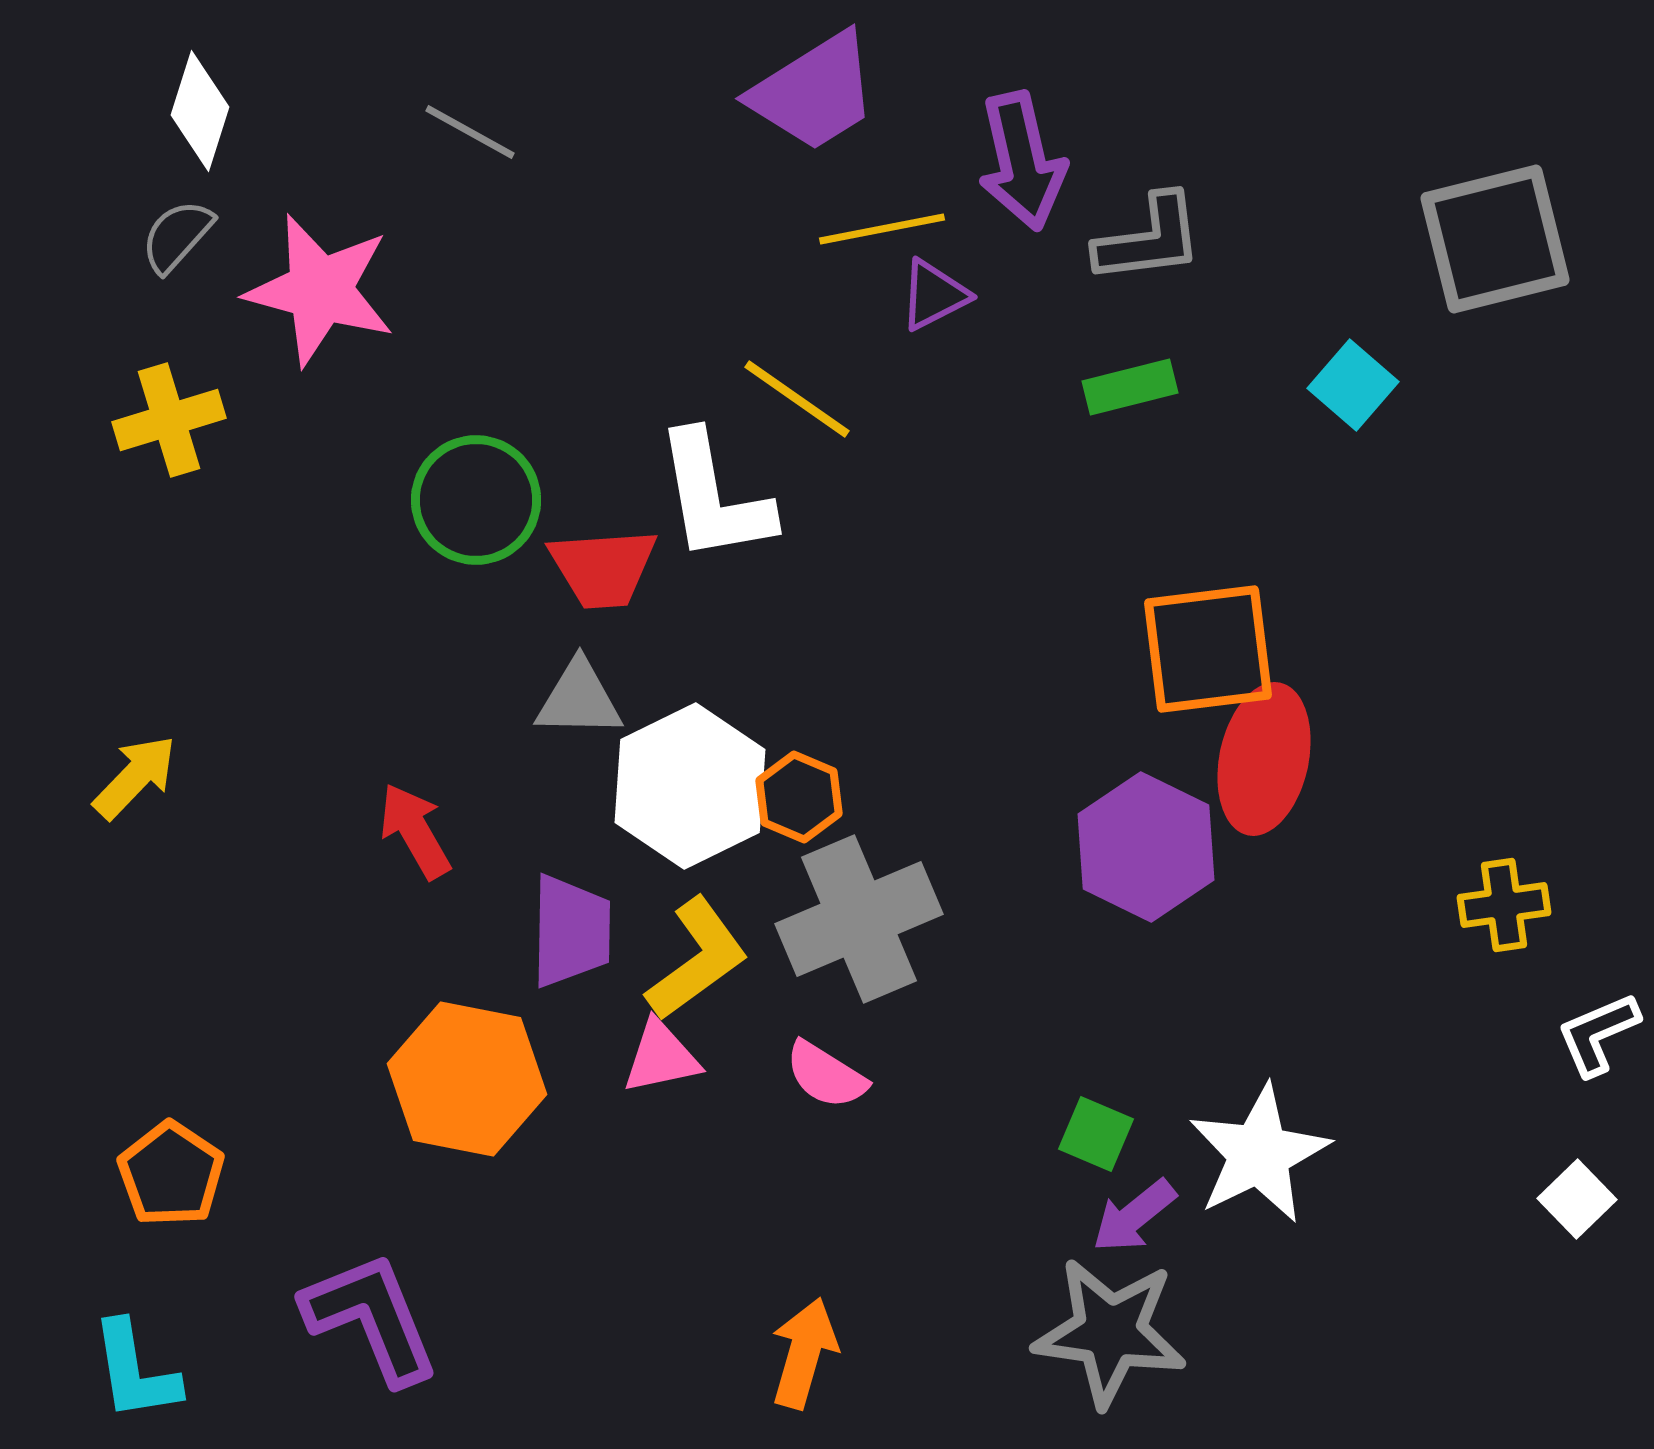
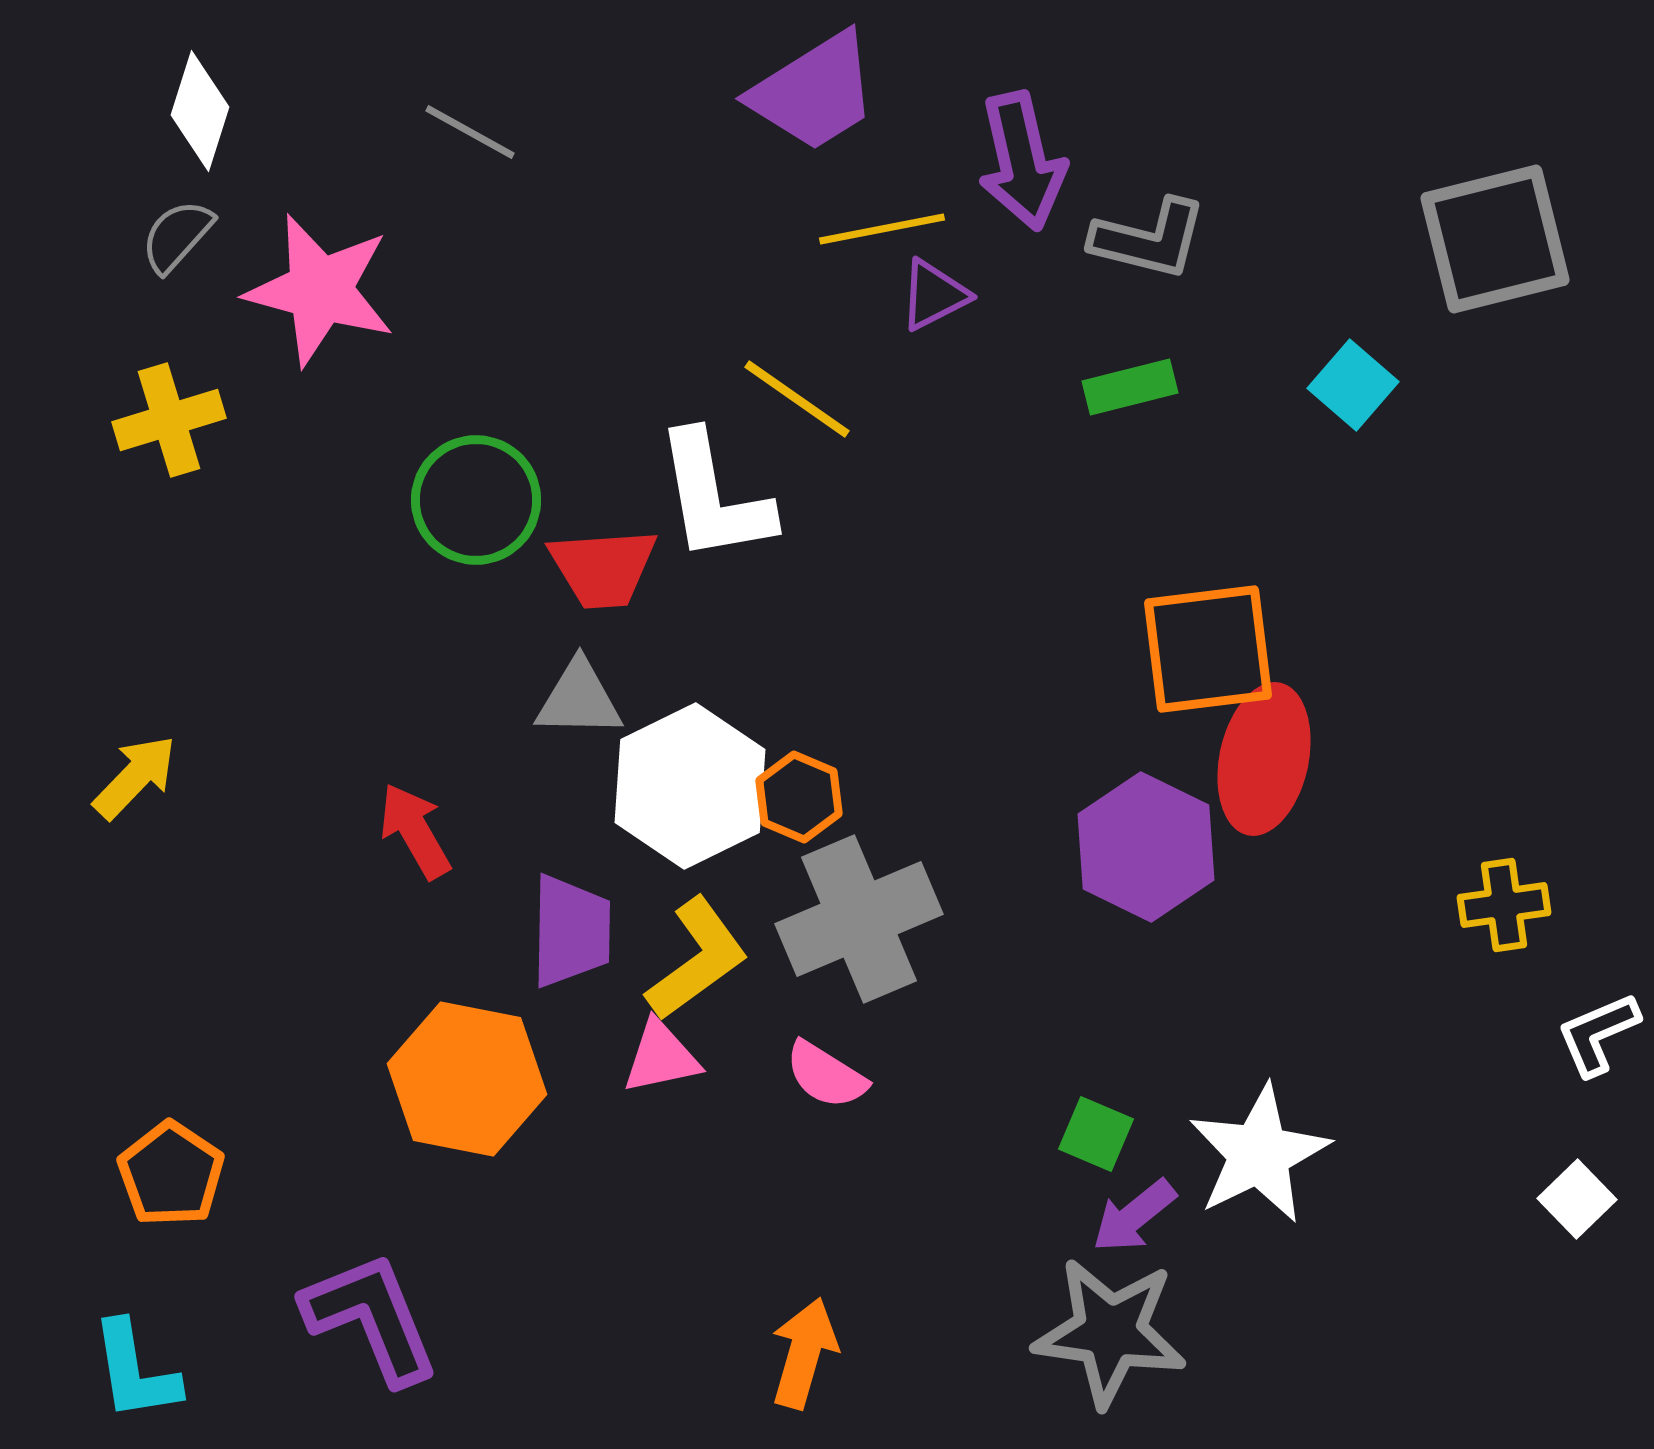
gray L-shape at (1149, 239): rotated 21 degrees clockwise
